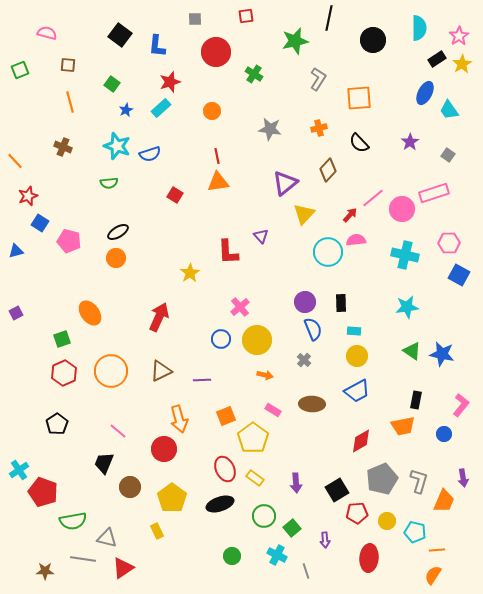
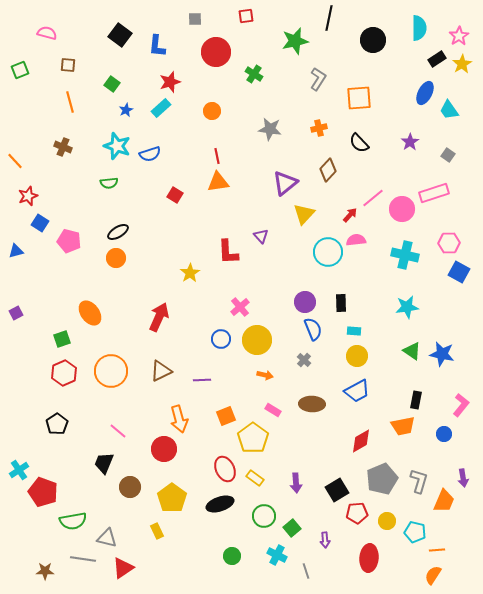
blue square at (459, 275): moved 3 px up
